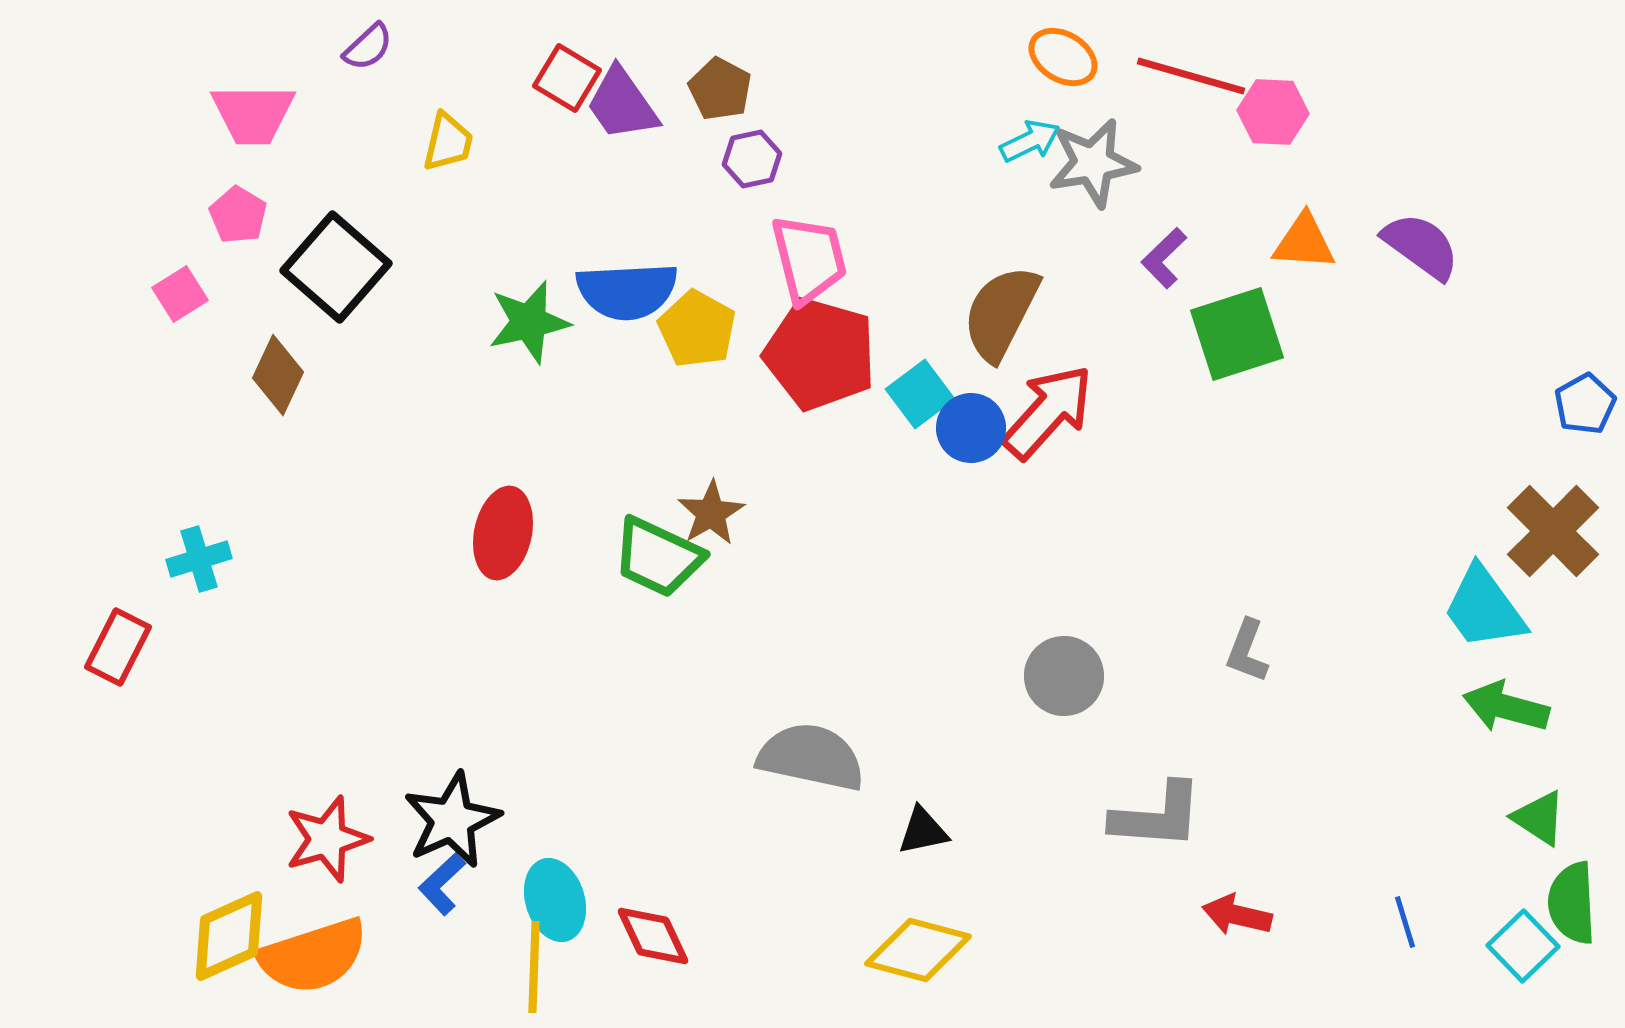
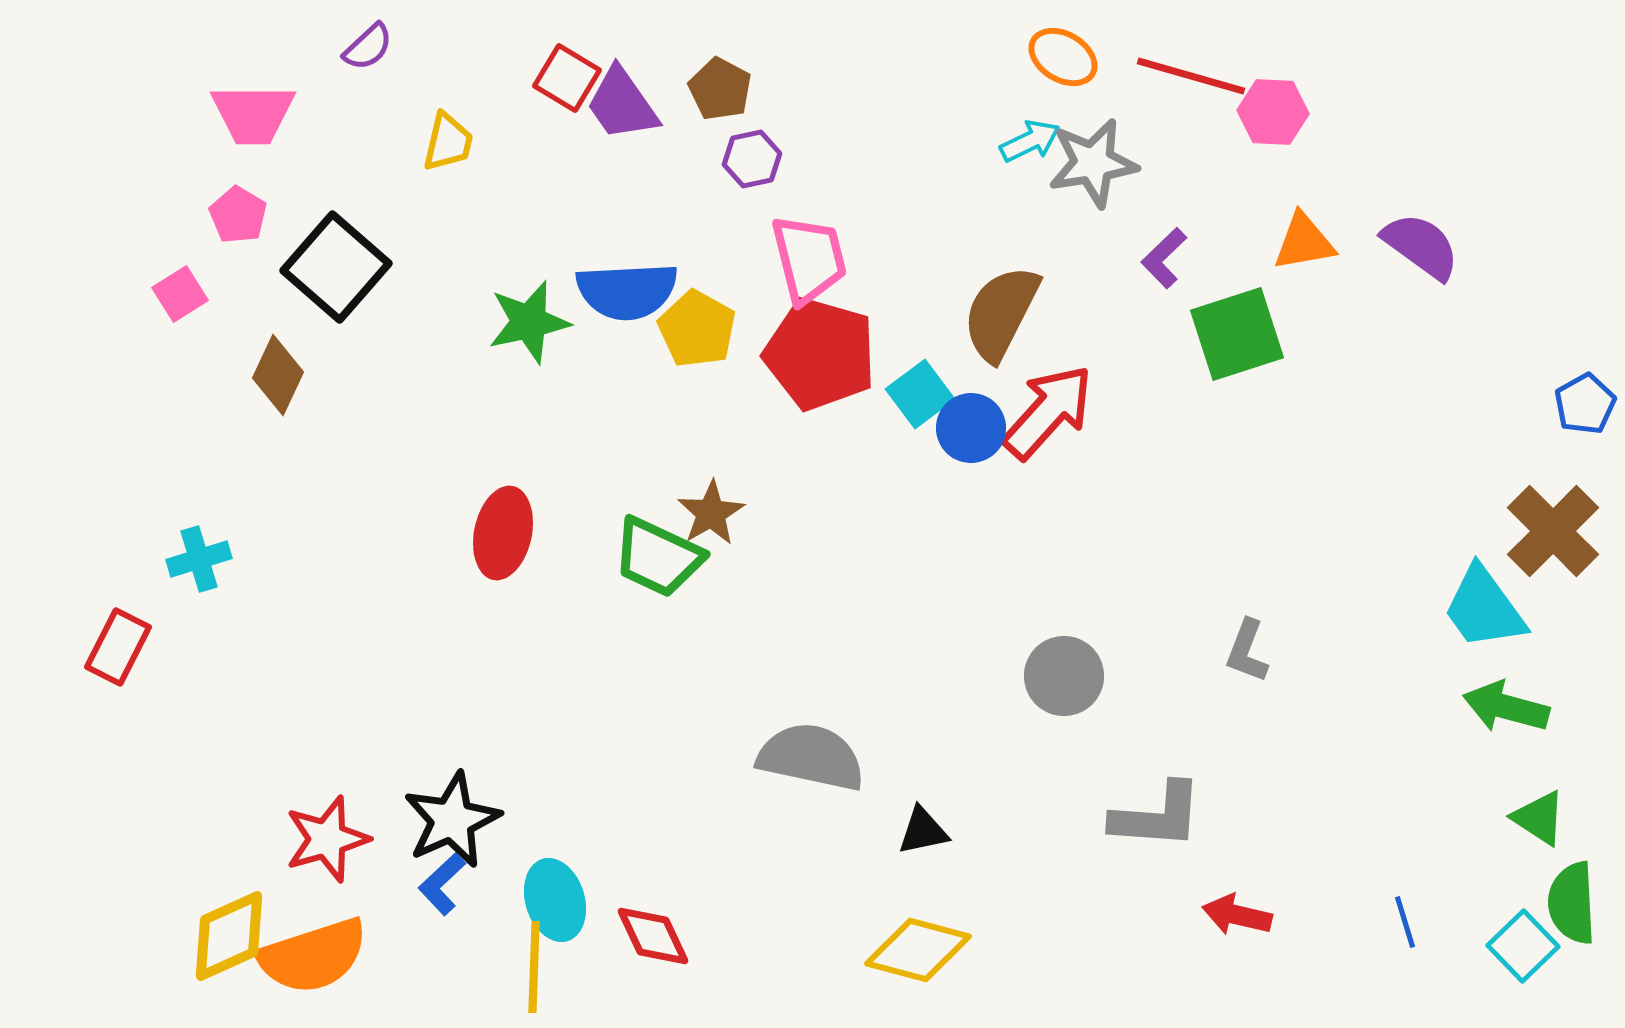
orange triangle at (1304, 242): rotated 14 degrees counterclockwise
